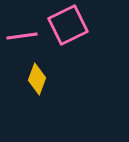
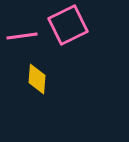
yellow diamond: rotated 16 degrees counterclockwise
